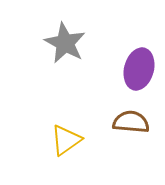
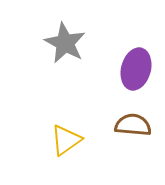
purple ellipse: moved 3 px left
brown semicircle: moved 2 px right, 3 px down
